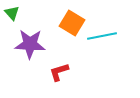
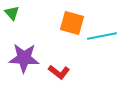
orange square: rotated 15 degrees counterclockwise
purple star: moved 6 px left, 14 px down
red L-shape: rotated 125 degrees counterclockwise
